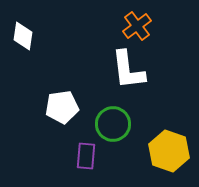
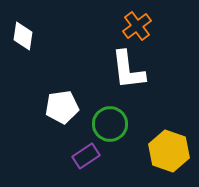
green circle: moved 3 px left
purple rectangle: rotated 52 degrees clockwise
